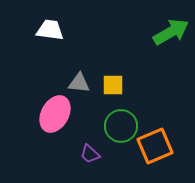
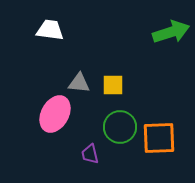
green arrow: rotated 12 degrees clockwise
green circle: moved 1 px left, 1 px down
orange square: moved 4 px right, 8 px up; rotated 21 degrees clockwise
purple trapezoid: rotated 35 degrees clockwise
